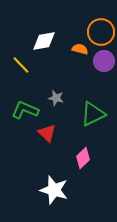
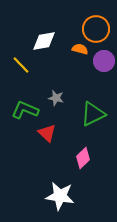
orange circle: moved 5 px left, 3 px up
white star: moved 6 px right, 6 px down; rotated 8 degrees counterclockwise
